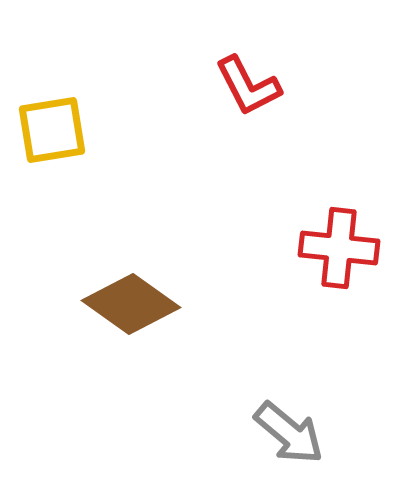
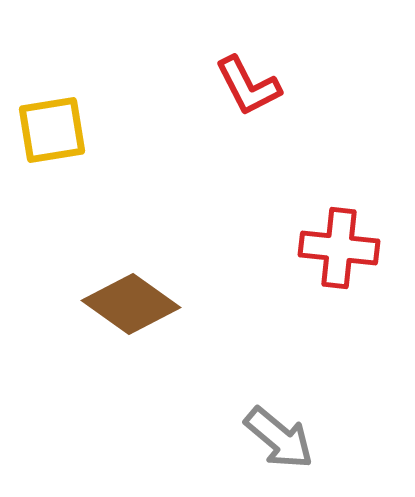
gray arrow: moved 10 px left, 5 px down
